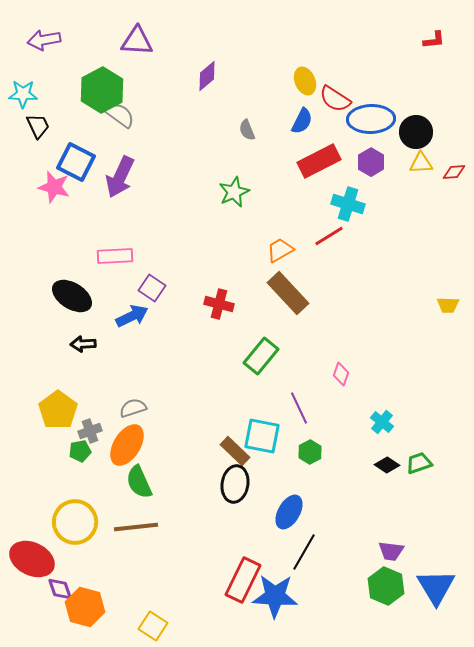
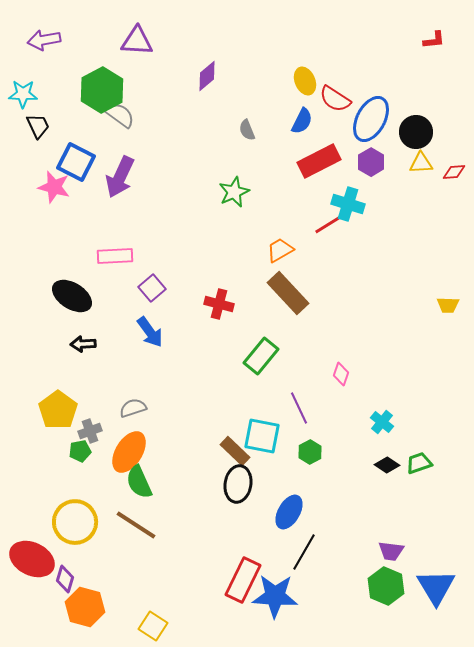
blue ellipse at (371, 119): rotated 60 degrees counterclockwise
red line at (329, 236): moved 12 px up
purple square at (152, 288): rotated 16 degrees clockwise
blue arrow at (132, 316): moved 18 px right, 16 px down; rotated 80 degrees clockwise
orange ellipse at (127, 445): moved 2 px right, 7 px down
black ellipse at (235, 484): moved 3 px right
brown line at (136, 527): moved 2 px up; rotated 39 degrees clockwise
purple diamond at (60, 589): moved 5 px right, 10 px up; rotated 36 degrees clockwise
